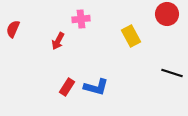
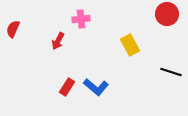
yellow rectangle: moved 1 px left, 9 px down
black line: moved 1 px left, 1 px up
blue L-shape: rotated 25 degrees clockwise
